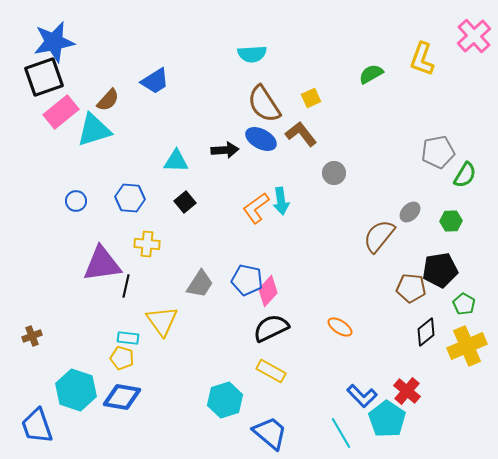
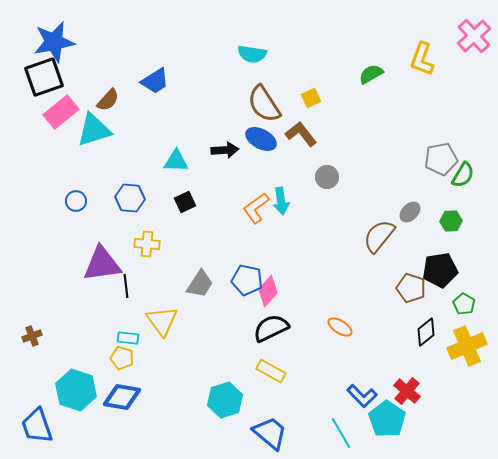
cyan semicircle at (252, 54): rotated 12 degrees clockwise
gray pentagon at (438, 152): moved 3 px right, 7 px down
gray circle at (334, 173): moved 7 px left, 4 px down
green semicircle at (465, 175): moved 2 px left
black square at (185, 202): rotated 15 degrees clockwise
black line at (126, 286): rotated 20 degrees counterclockwise
brown pentagon at (411, 288): rotated 12 degrees clockwise
